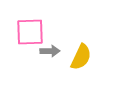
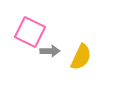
pink square: rotated 28 degrees clockwise
